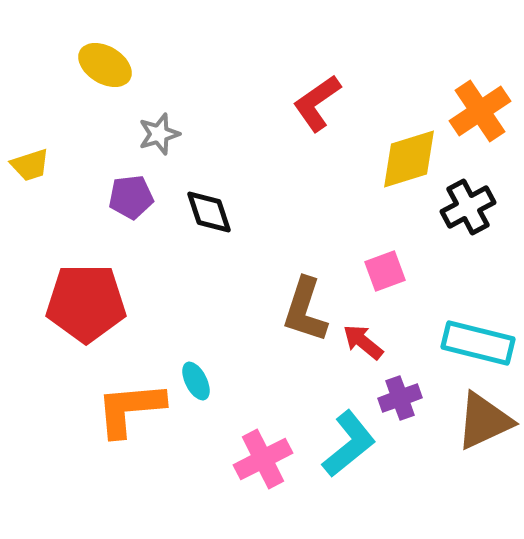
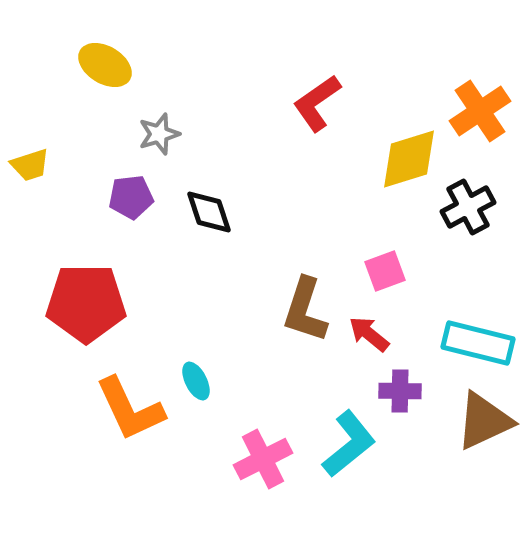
red arrow: moved 6 px right, 8 px up
purple cross: moved 7 px up; rotated 21 degrees clockwise
orange L-shape: rotated 110 degrees counterclockwise
